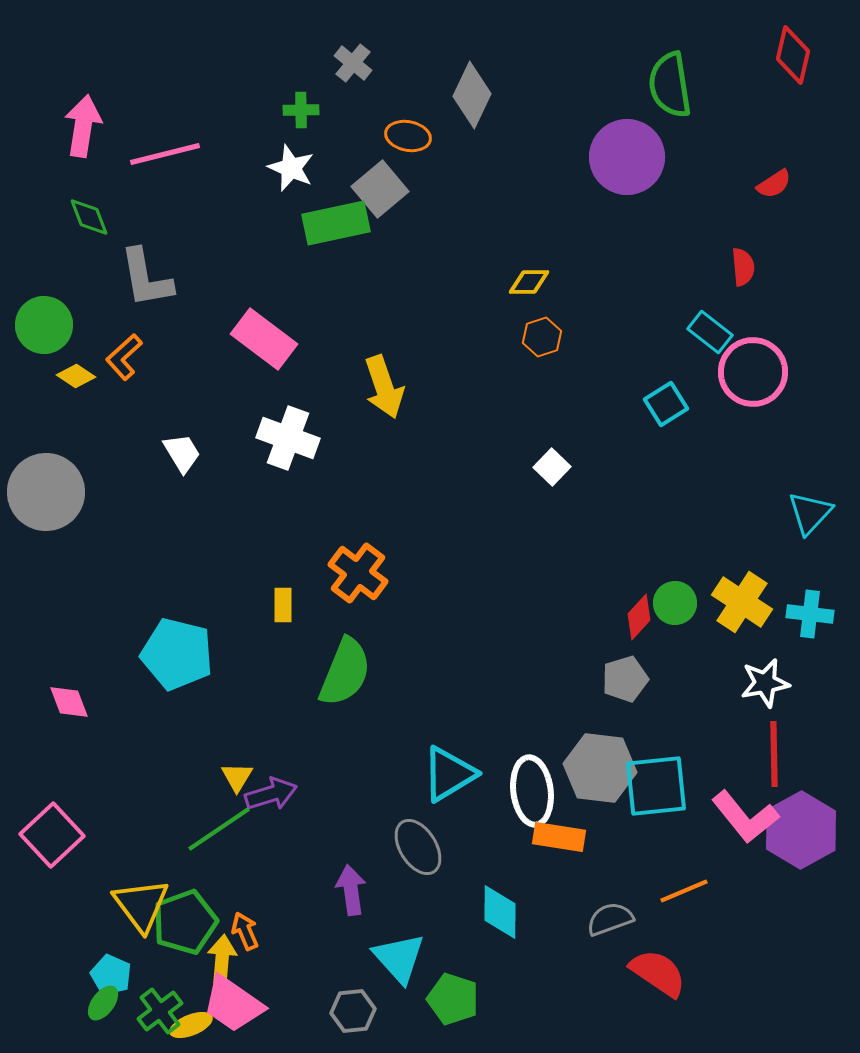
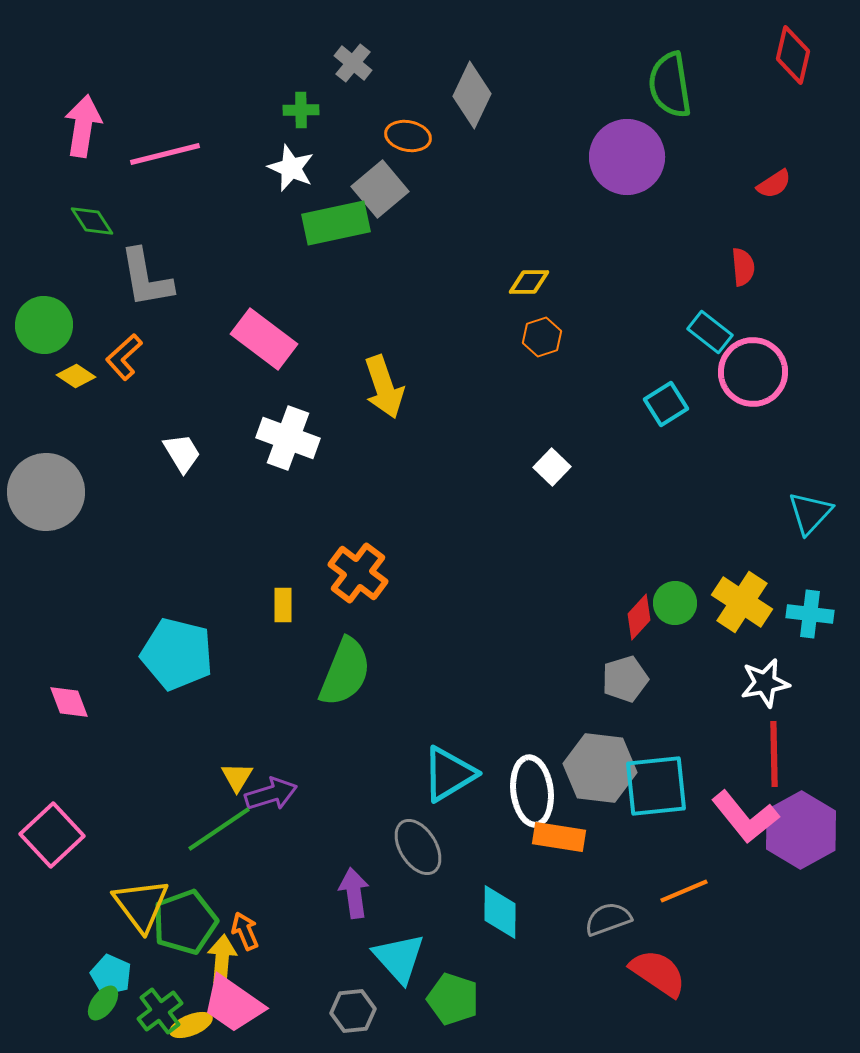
green diamond at (89, 217): moved 3 px right, 4 px down; rotated 12 degrees counterclockwise
purple arrow at (351, 890): moved 3 px right, 3 px down
gray semicircle at (610, 919): moved 2 px left
